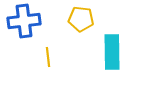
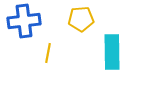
yellow pentagon: rotated 10 degrees counterclockwise
yellow line: moved 4 px up; rotated 18 degrees clockwise
